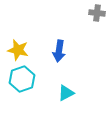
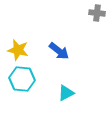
blue arrow: rotated 60 degrees counterclockwise
cyan hexagon: rotated 25 degrees clockwise
